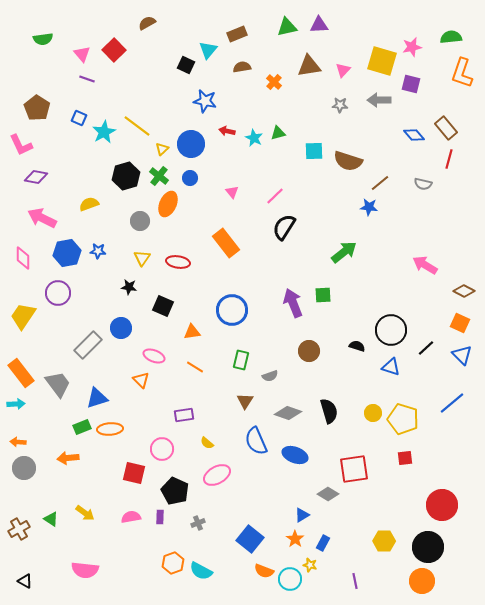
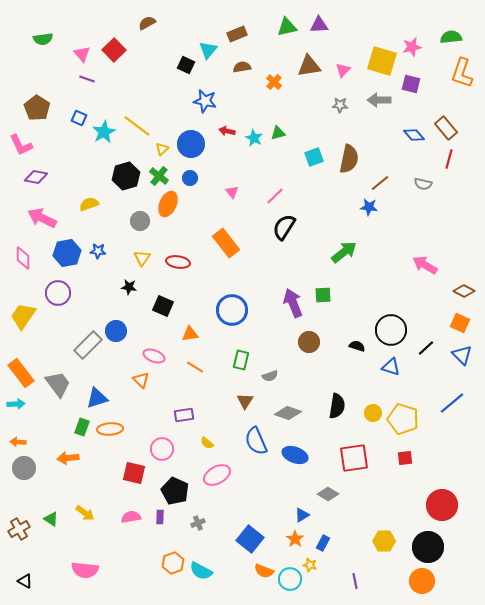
cyan square at (314, 151): moved 6 px down; rotated 18 degrees counterclockwise
brown semicircle at (348, 161): moved 1 px right, 2 px up; rotated 96 degrees counterclockwise
blue circle at (121, 328): moved 5 px left, 3 px down
orange triangle at (192, 332): moved 2 px left, 2 px down
brown circle at (309, 351): moved 9 px up
black semicircle at (329, 411): moved 8 px right, 5 px up; rotated 25 degrees clockwise
green rectangle at (82, 427): rotated 48 degrees counterclockwise
red square at (354, 469): moved 11 px up
